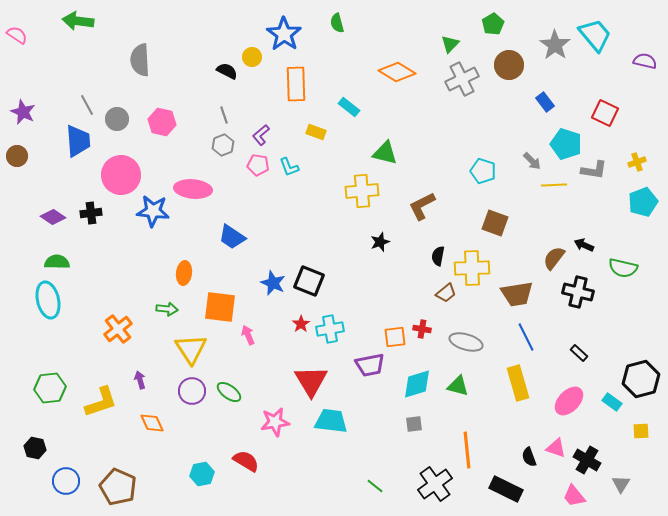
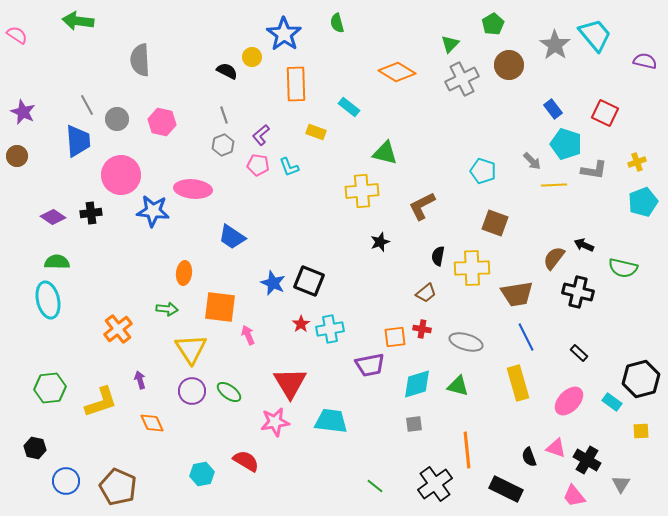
blue rectangle at (545, 102): moved 8 px right, 7 px down
brown trapezoid at (446, 293): moved 20 px left
red triangle at (311, 381): moved 21 px left, 2 px down
